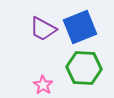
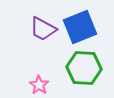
pink star: moved 4 px left
